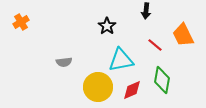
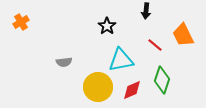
green diamond: rotated 8 degrees clockwise
